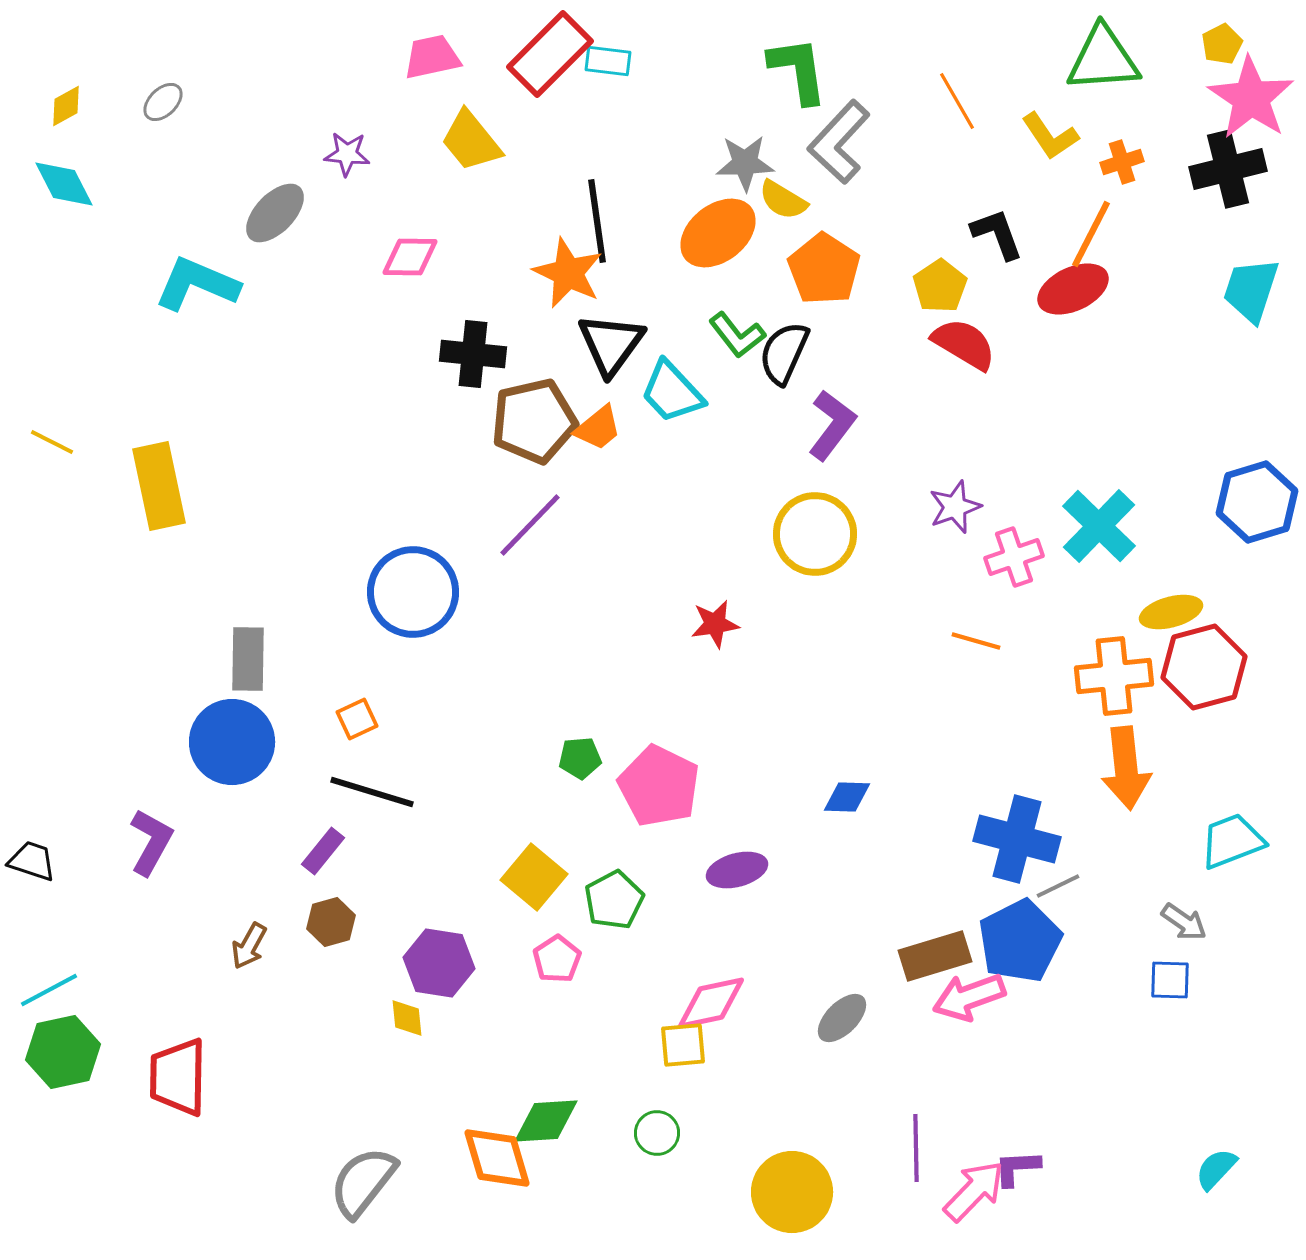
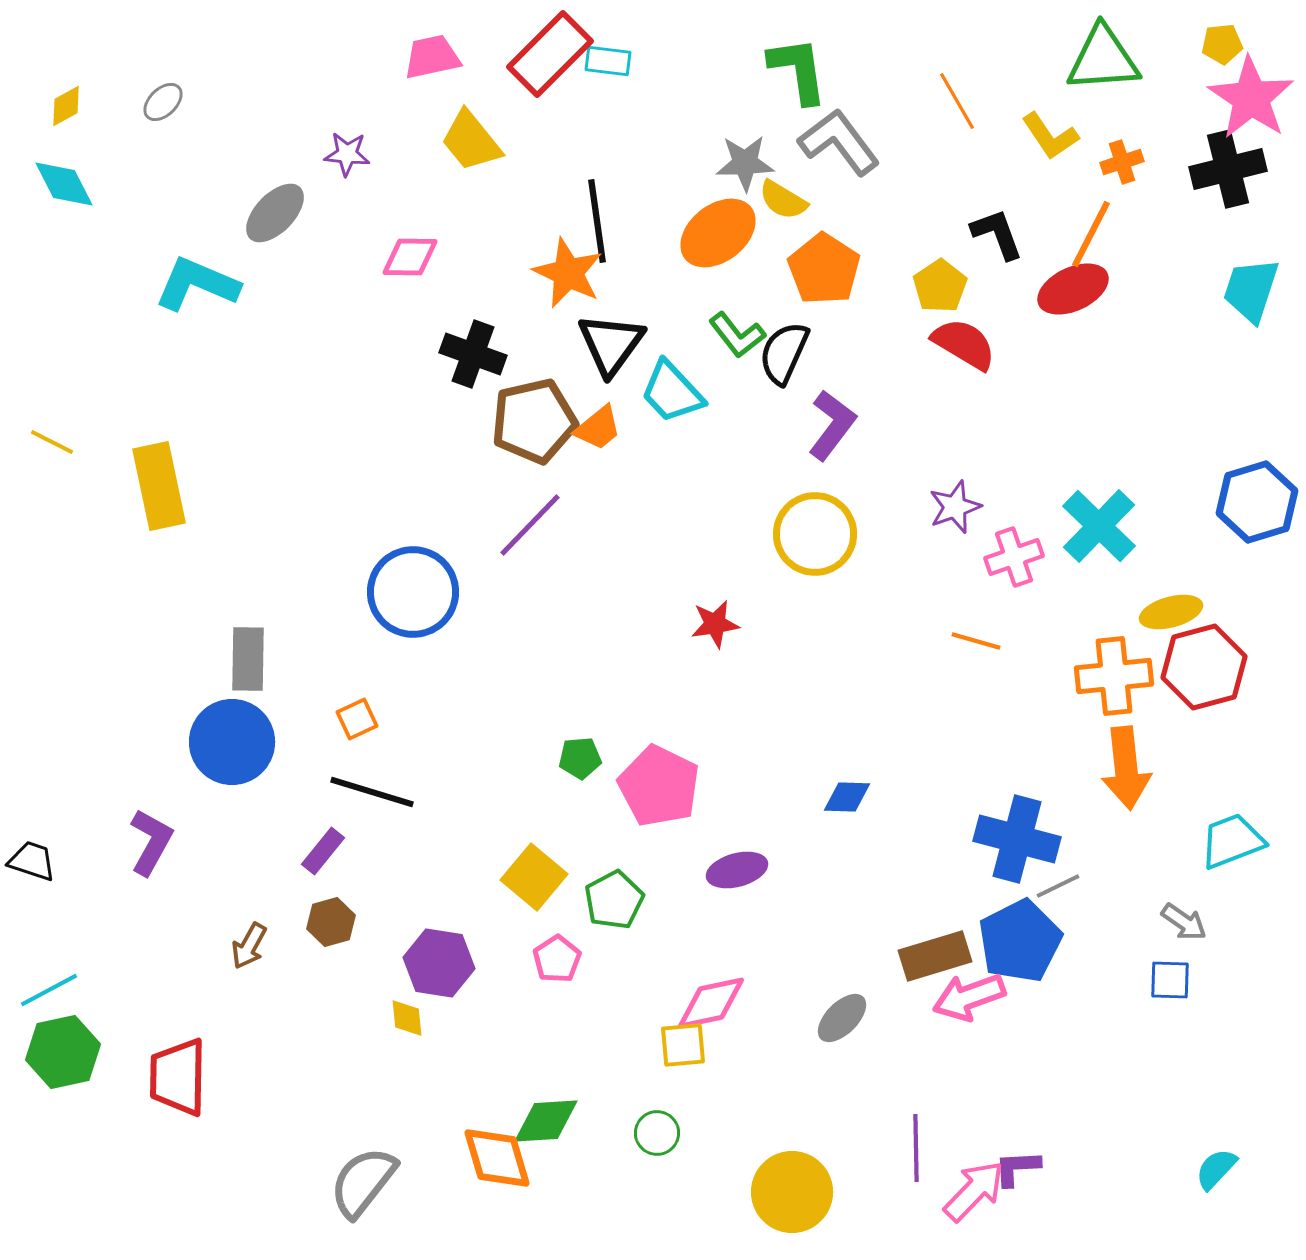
yellow pentagon at (1222, 44): rotated 21 degrees clockwise
gray L-shape at (839, 142): rotated 100 degrees clockwise
black cross at (473, 354): rotated 14 degrees clockwise
